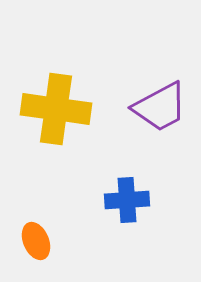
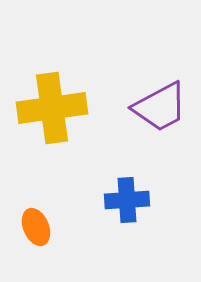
yellow cross: moved 4 px left, 1 px up; rotated 16 degrees counterclockwise
orange ellipse: moved 14 px up
